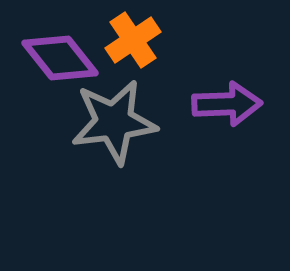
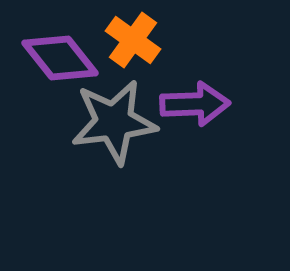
orange cross: rotated 20 degrees counterclockwise
purple arrow: moved 32 px left
